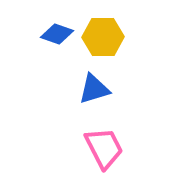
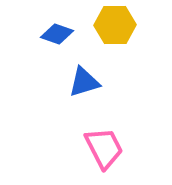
yellow hexagon: moved 12 px right, 12 px up
blue triangle: moved 10 px left, 7 px up
